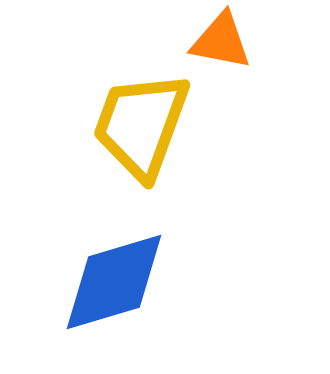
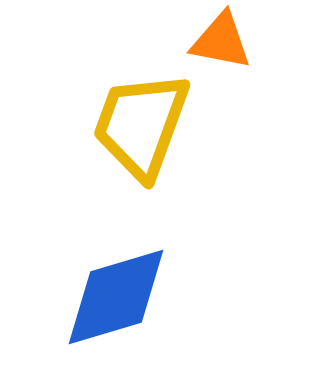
blue diamond: moved 2 px right, 15 px down
